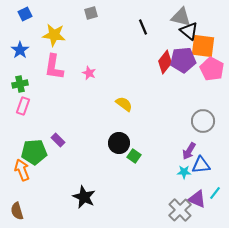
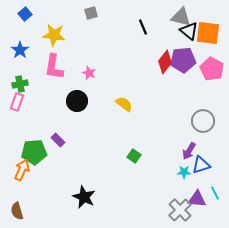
blue square: rotated 16 degrees counterclockwise
orange square: moved 5 px right, 13 px up
pink rectangle: moved 6 px left, 4 px up
black circle: moved 42 px left, 42 px up
blue triangle: rotated 12 degrees counterclockwise
orange arrow: rotated 45 degrees clockwise
cyan line: rotated 64 degrees counterclockwise
purple triangle: rotated 18 degrees counterclockwise
